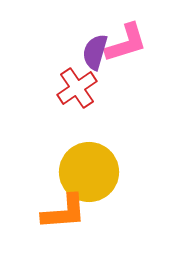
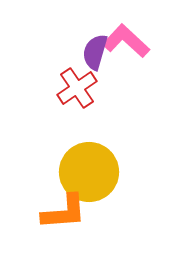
pink L-shape: moved 2 px up; rotated 120 degrees counterclockwise
